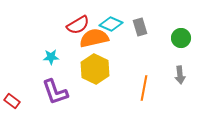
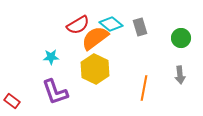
cyan diamond: rotated 15 degrees clockwise
orange semicircle: moved 1 px right; rotated 24 degrees counterclockwise
